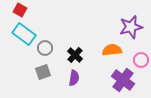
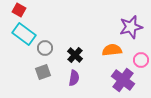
red square: moved 1 px left
